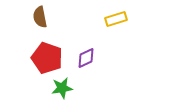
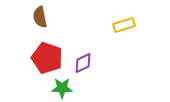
yellow rectangle: moved 8 px right, 6 px down
purple diamond: moved 3 px left, 5 px down
green star: rotated 10 degrees clockwise
